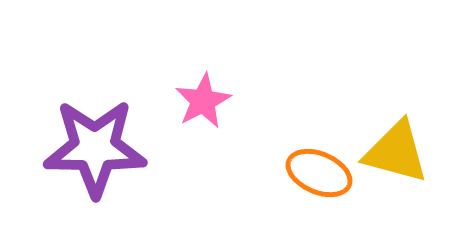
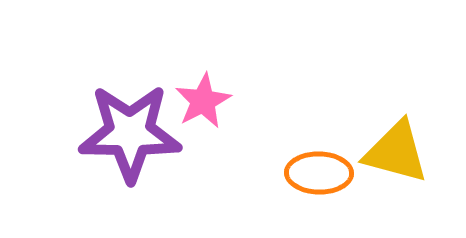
purple star: moved 35 px right, 15 px up
orange ellipse: rotated 22 degrees counterclockwise
